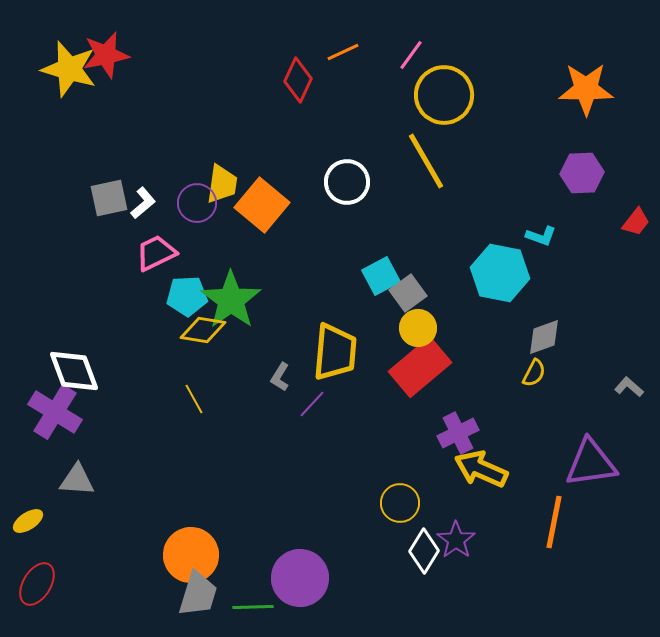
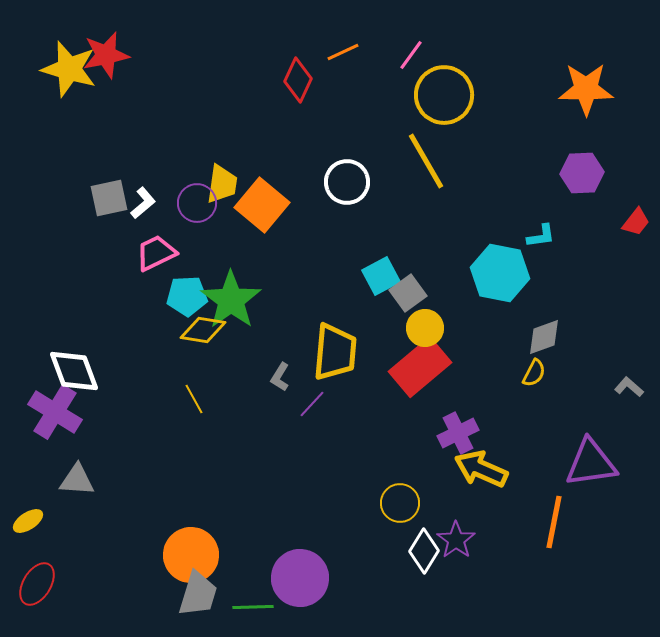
cyan L-shape at (541, 236): rotated 28 degrees counterclockwise
yellow circle at (418, 328): moved 7 px right
